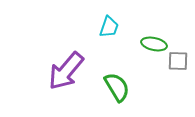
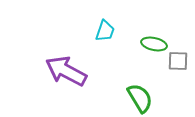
cyan trapezoid: moved 4 px left, 4 px down
purple arrow: rotated 78 degrees clockwise
green semicircle: moved 23 px right, 11 px down
